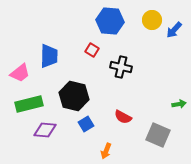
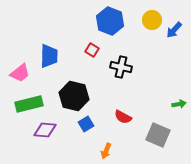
blue hexagon: rotated 16 degrees clockwise
